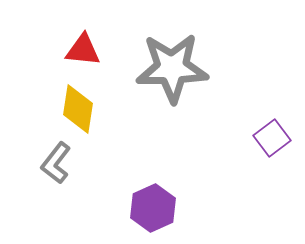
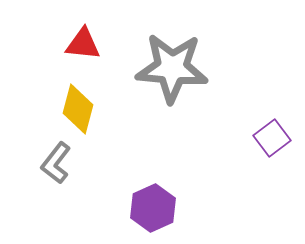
red triangle: moved 6 px up
gray star: rotated 6 degrees clockwise
yellow diamond: rotated 6 degrees clockwise
